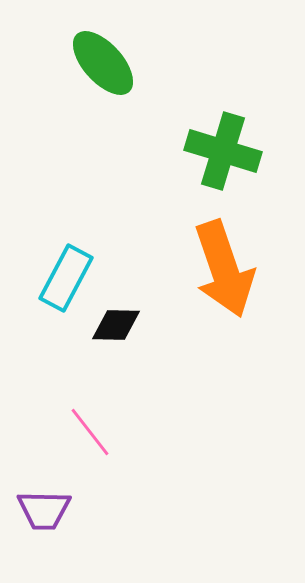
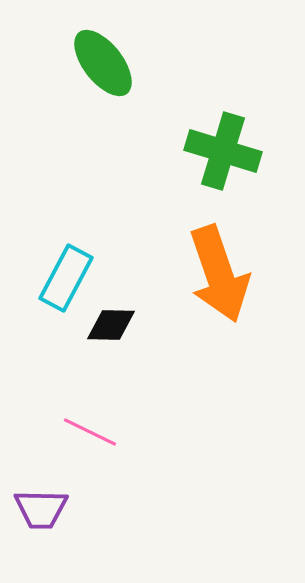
green ellipse: rotated 4 degrees clockwise
orange arrow: moved 5 px left, 5 px down
black diamond: moved 5 px left
pink line: rotated 26 degrees counterclockwise
purple trapezoid: moved 3 px left, 1 px up
